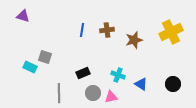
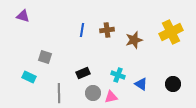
cyan rectangle: moved 1 px left, 10 px down
